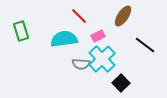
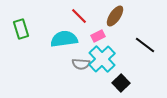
brown ellipse: moved 8 px left
green rectangle: moved 2 px up
